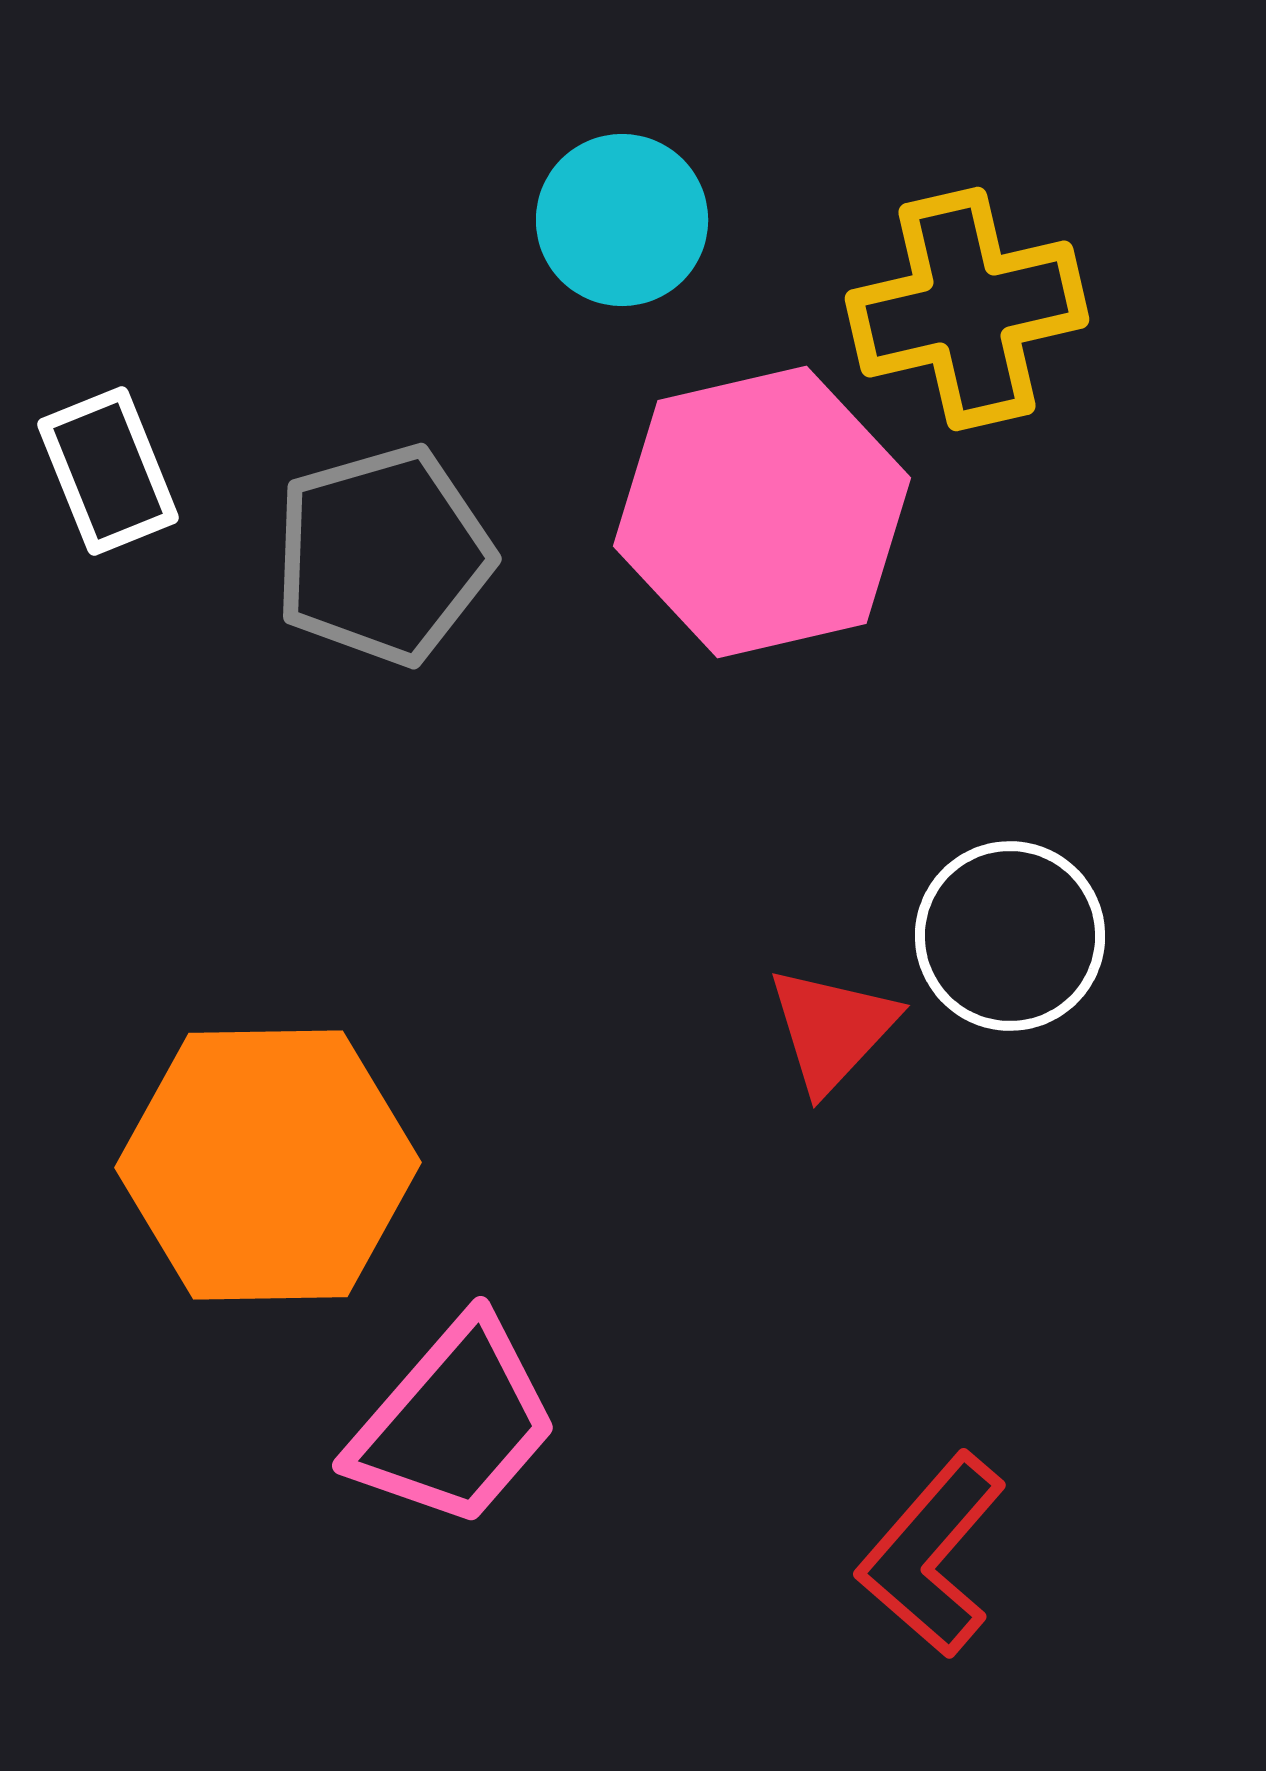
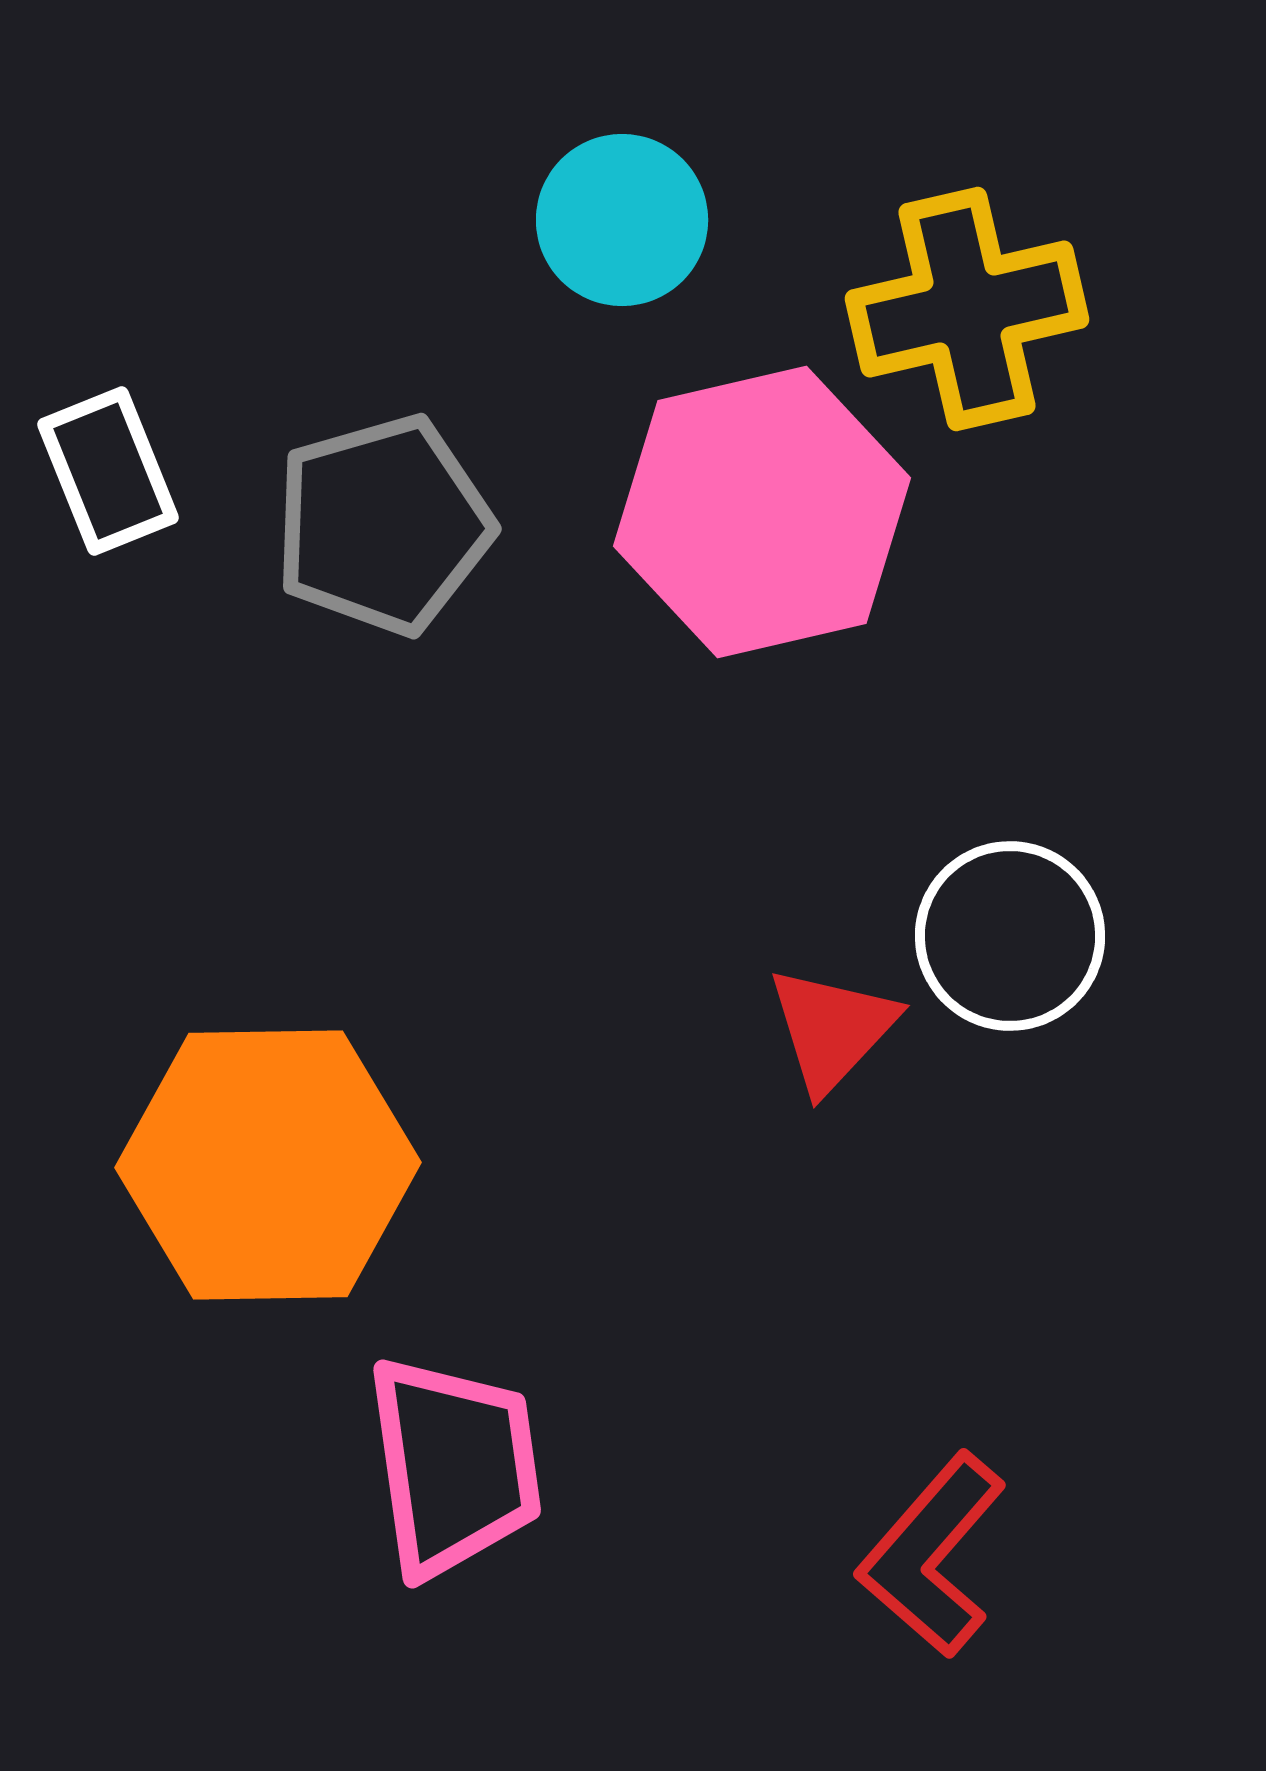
gray pentagon: moved 30 px up
pink trapezoid: moved 43 px down; rotated 49 degrees counterclockwise
